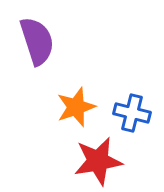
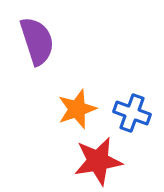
orange star: moved 1 px right, 2 px down
blue cross: rotated 6 degrees clockwise
